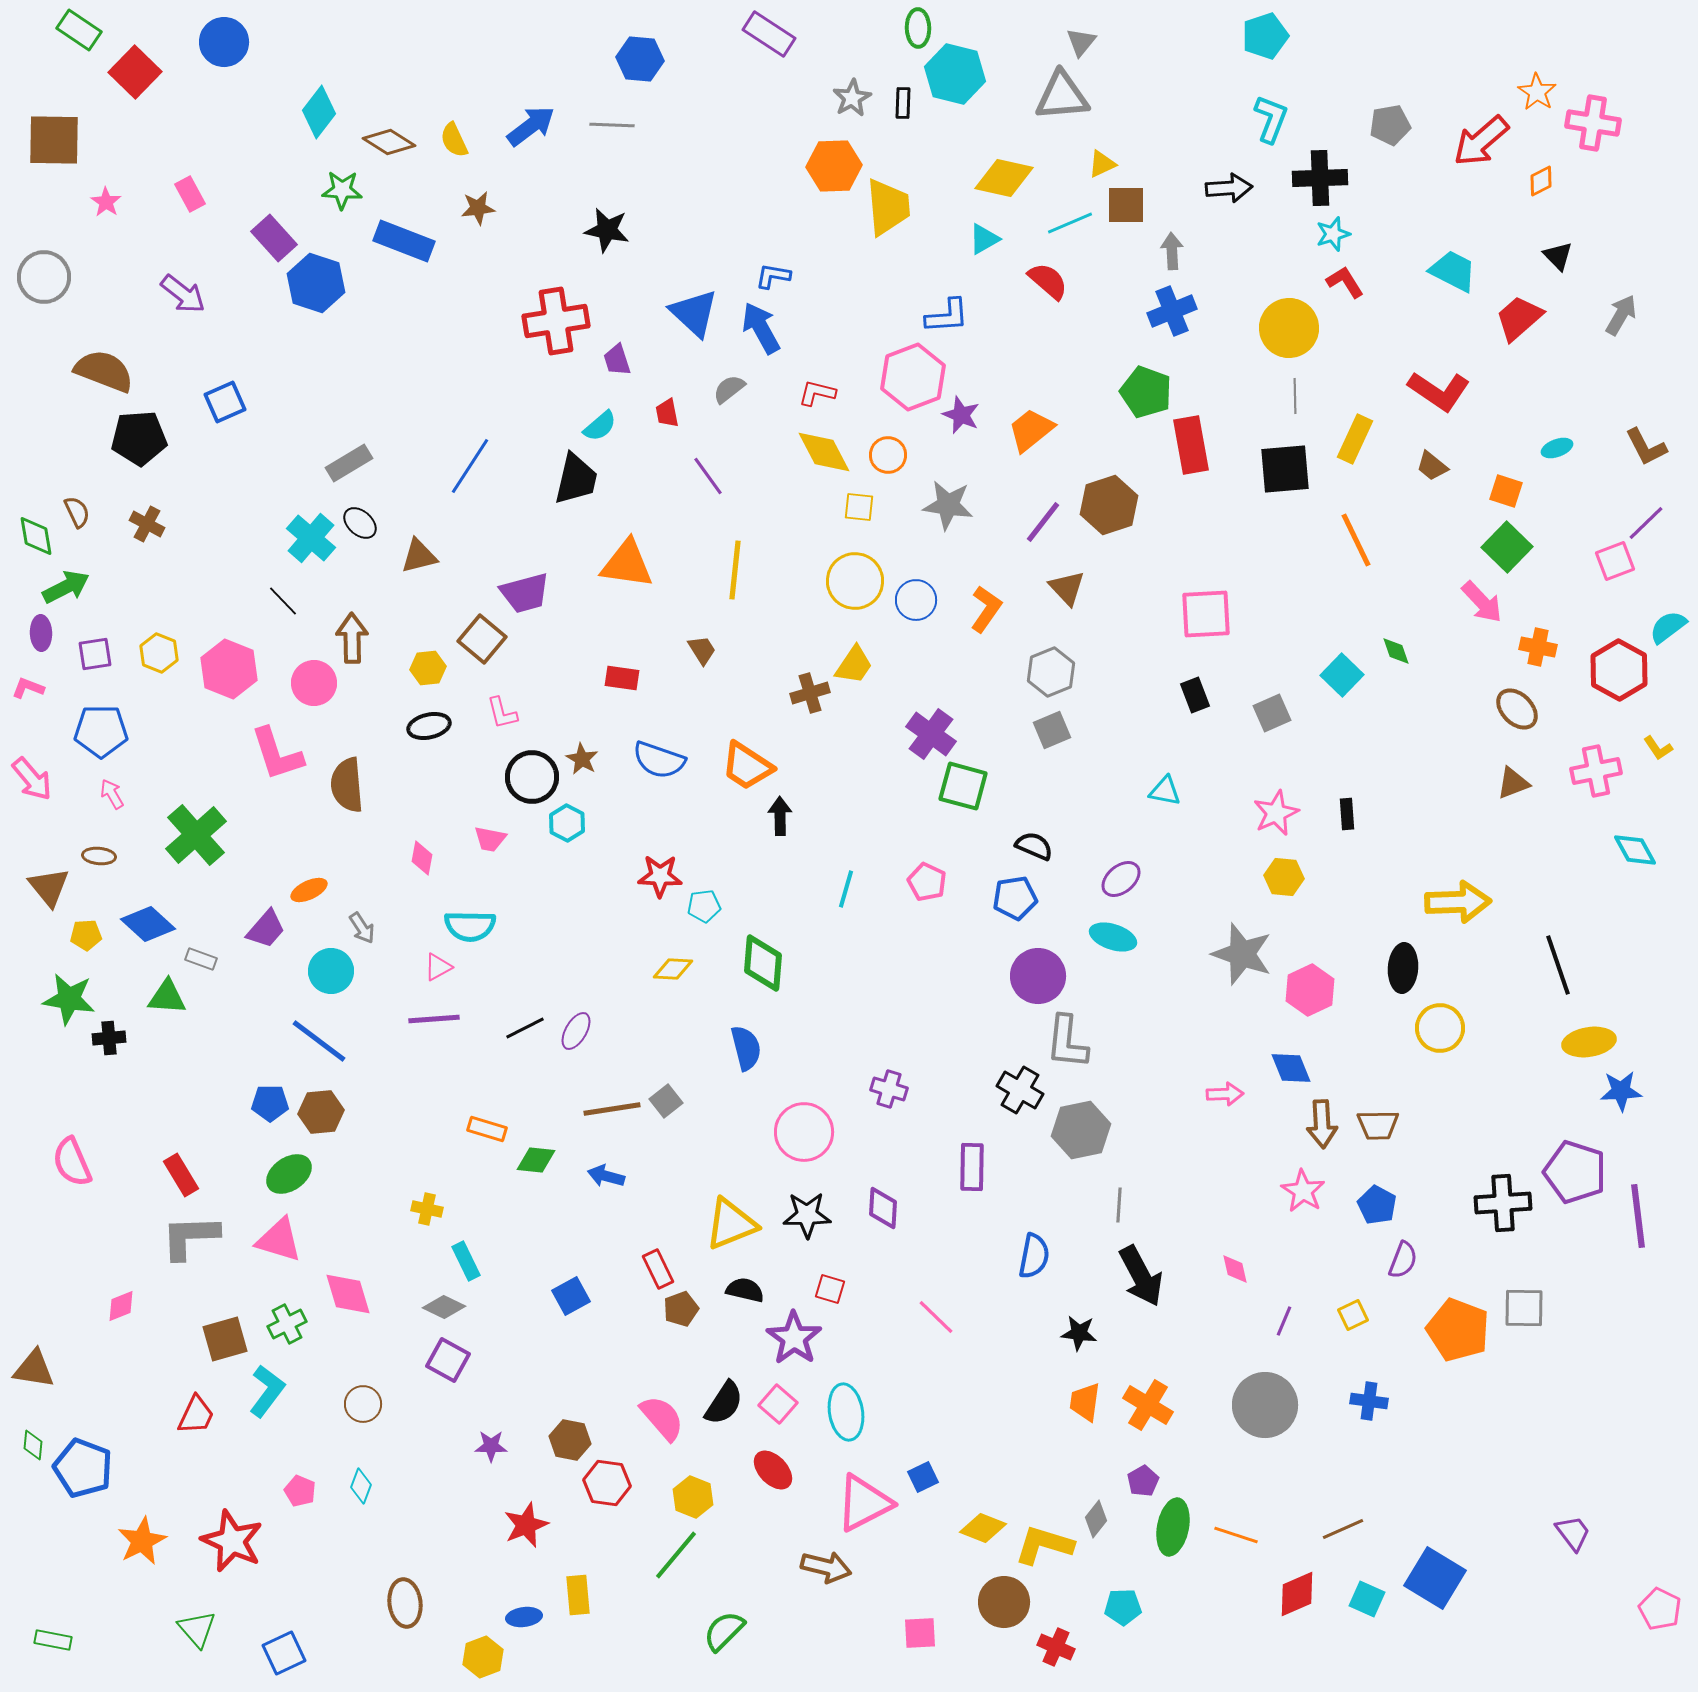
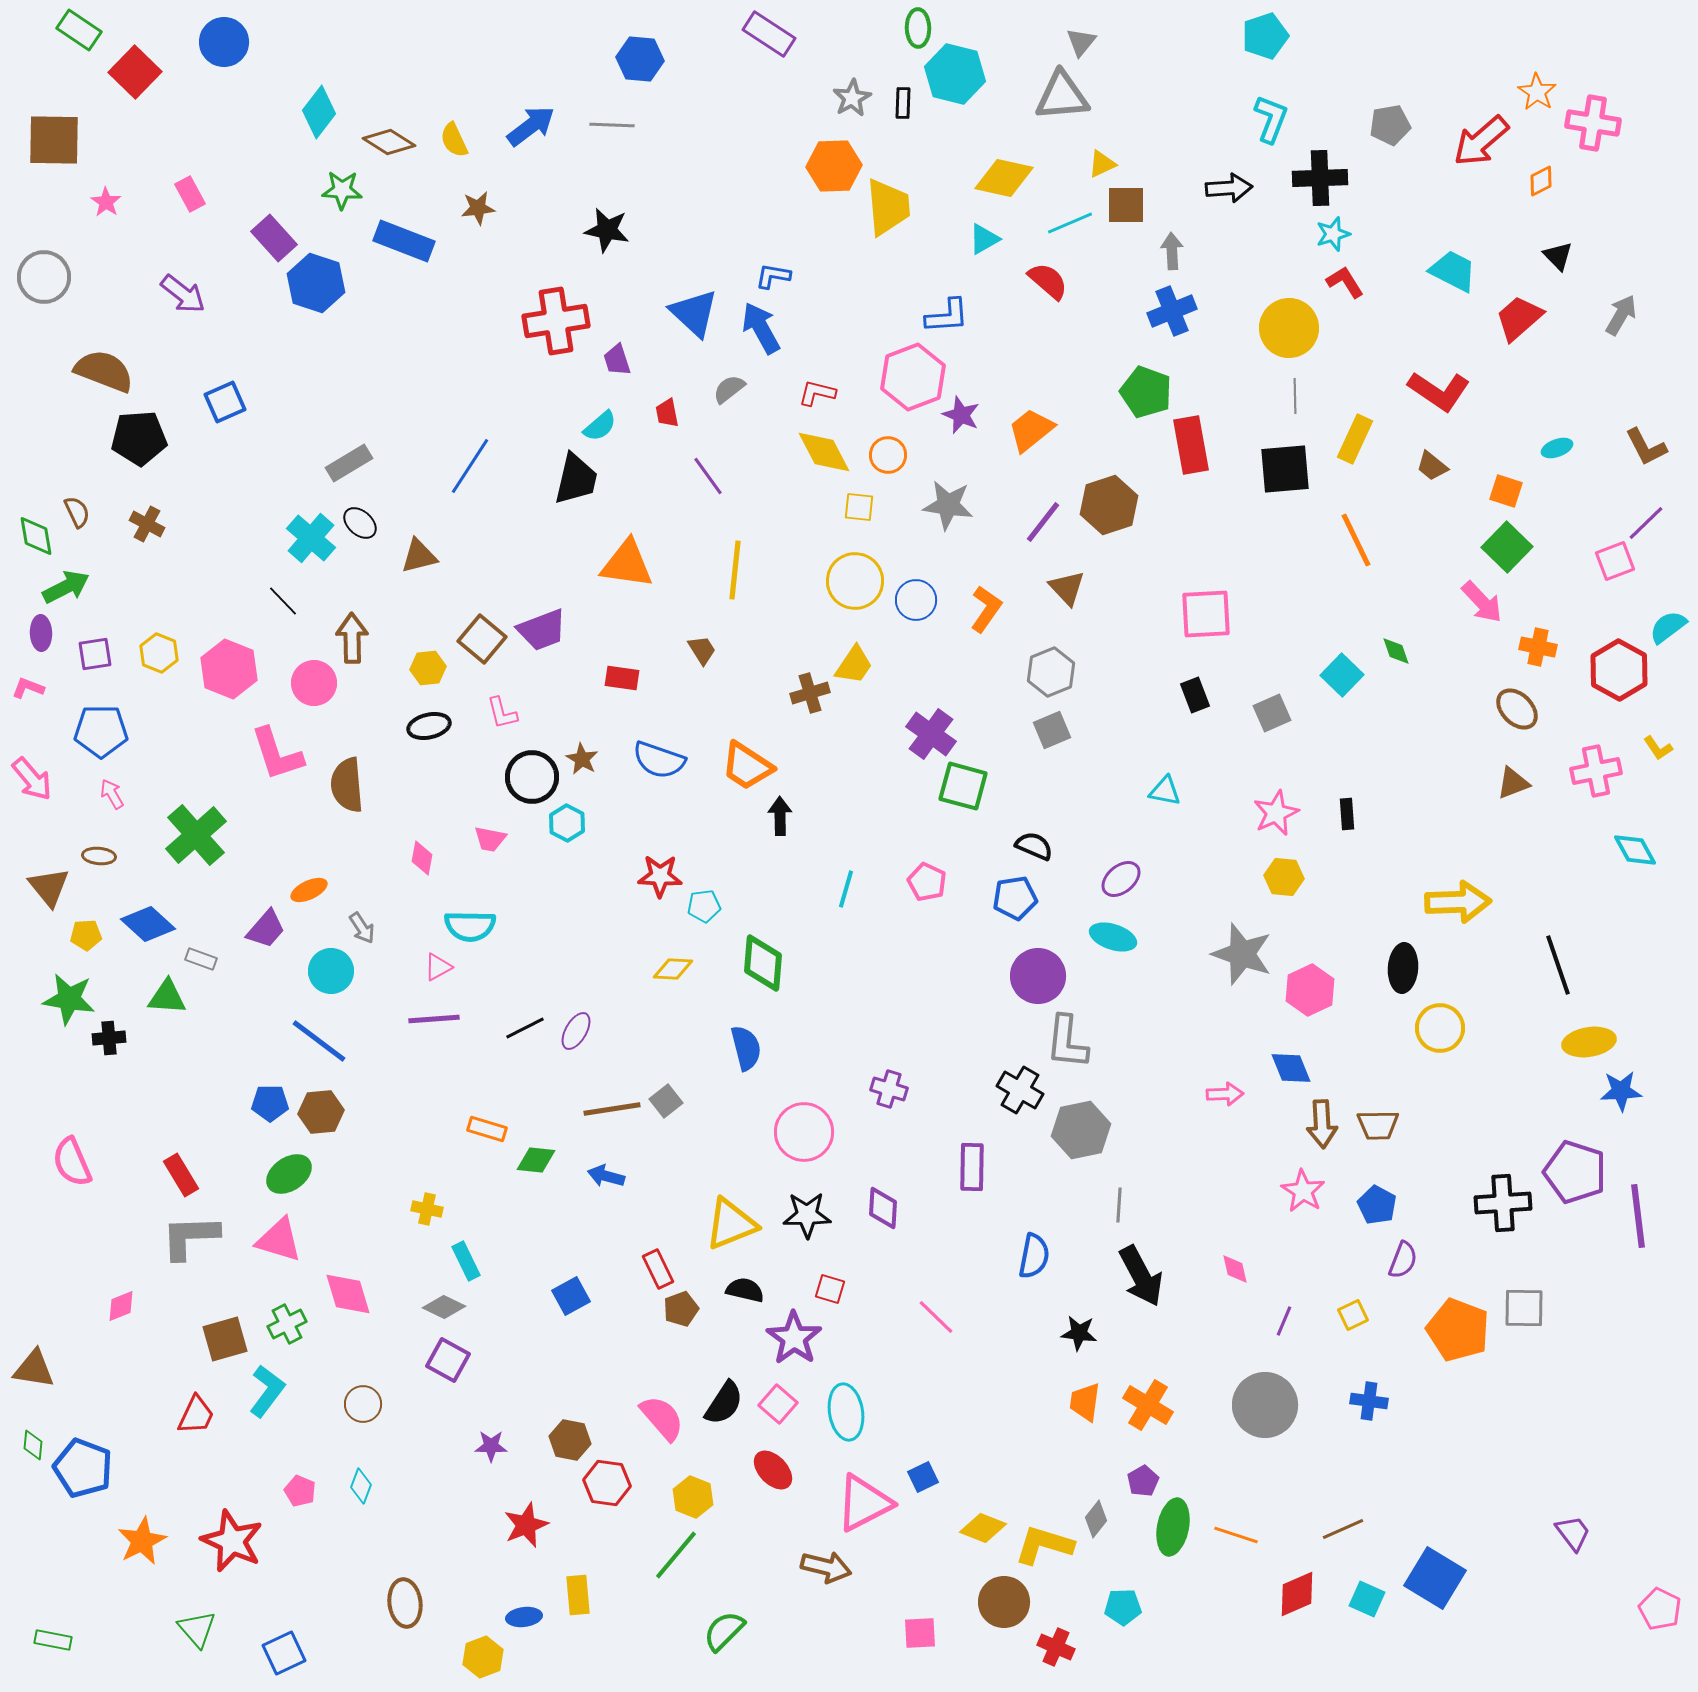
purple trapezoid at (525, 593): moved 17 px right, 37 px down; rotated 6 degrees counterclockwise
